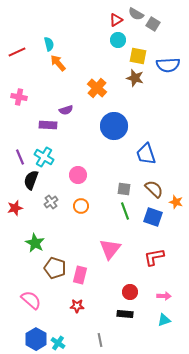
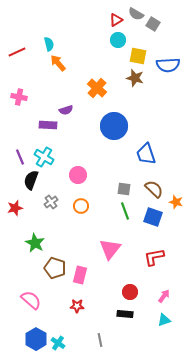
pink arrow at (164, 296): rotated 56 degrees counterclockwise
